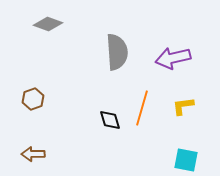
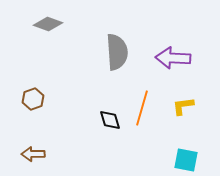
purple arrow: rotated 16 degrees clockwise
